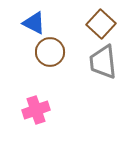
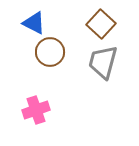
gray trapezoid: rotated 21 degrees clockwise
